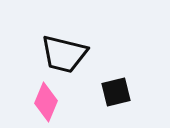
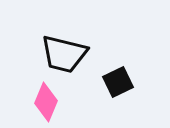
black square: moved 2 px right, 10 px up; rotated 12 degrees counterclockwise
